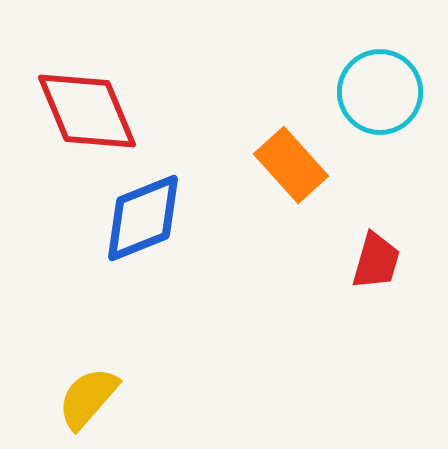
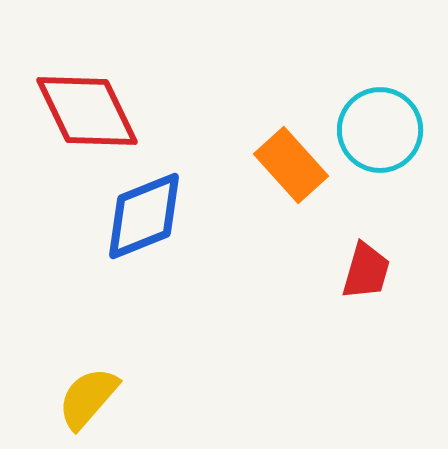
cyan circle: moved 38 px down
red diamond: rotated 3 degrees counterclockwise
blue diamond: moved 1 px right, 2 px up
red trapezoid: moved 10 px left, 10 px down
